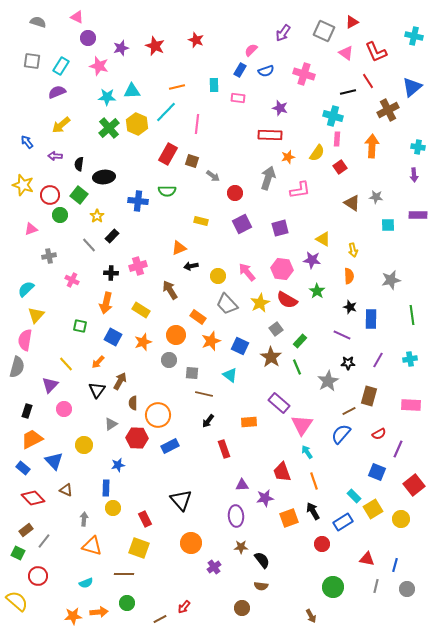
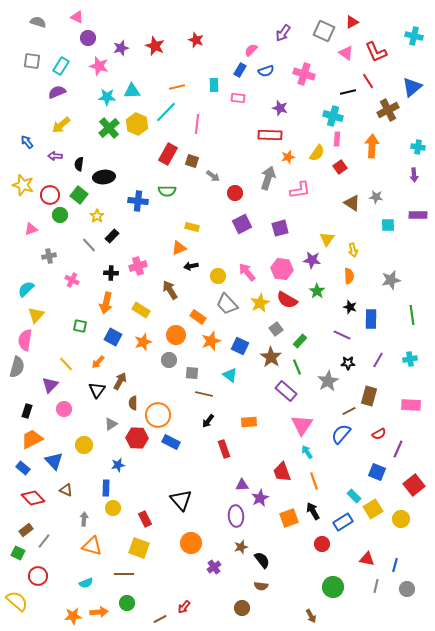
yellow rectangle at (201, 221): moved 9 px left, 6 px down
yellow triangle at (323, 239): moved 4 px right; rotated 35 degrees clockwise
purple rectangle at (279, 403): moved 7 px right, 12 px up
blue rectangle at (170, 446): moved 1 px right, 4 px up; rotated 54 degrees clockwise
purple star at (265, 498): moved 5 px left; rotated 18 degrees counterclockwise
brown star at (241, 547): rotated 16 degrees counterclockwise
